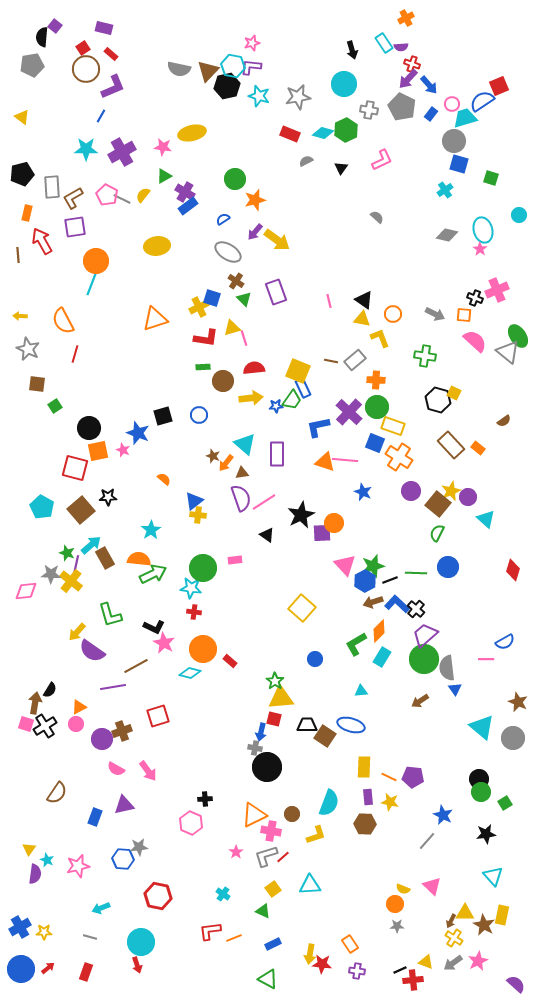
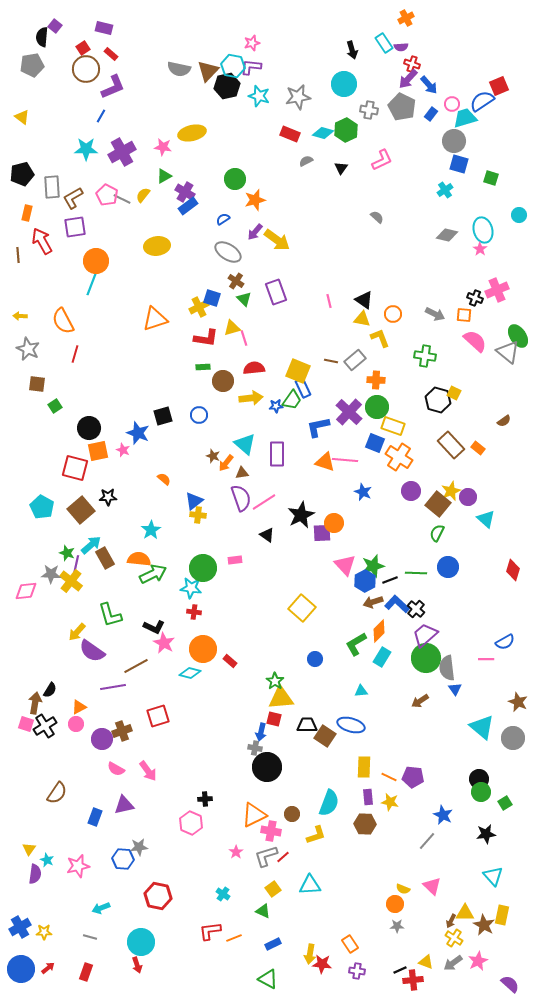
green circle at (424, 659): moved 2 px right, 1 px up
purple semicircle at (516, 984): moved 6 px left
